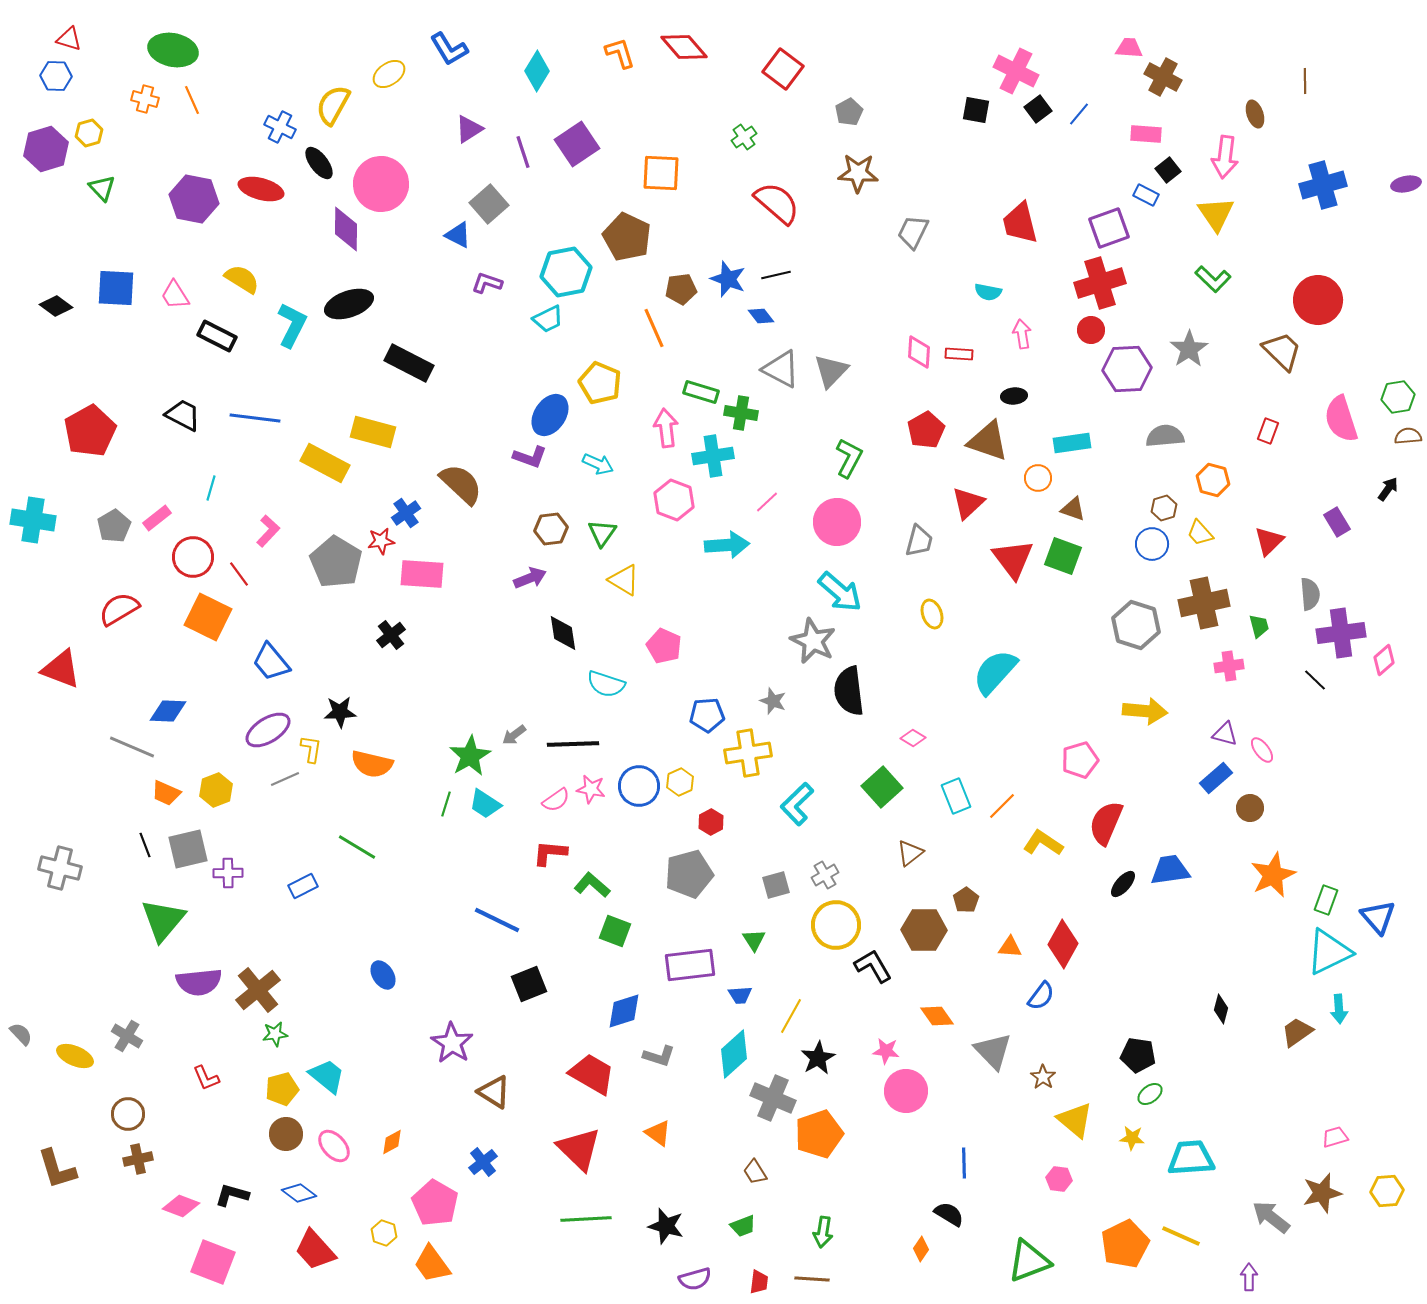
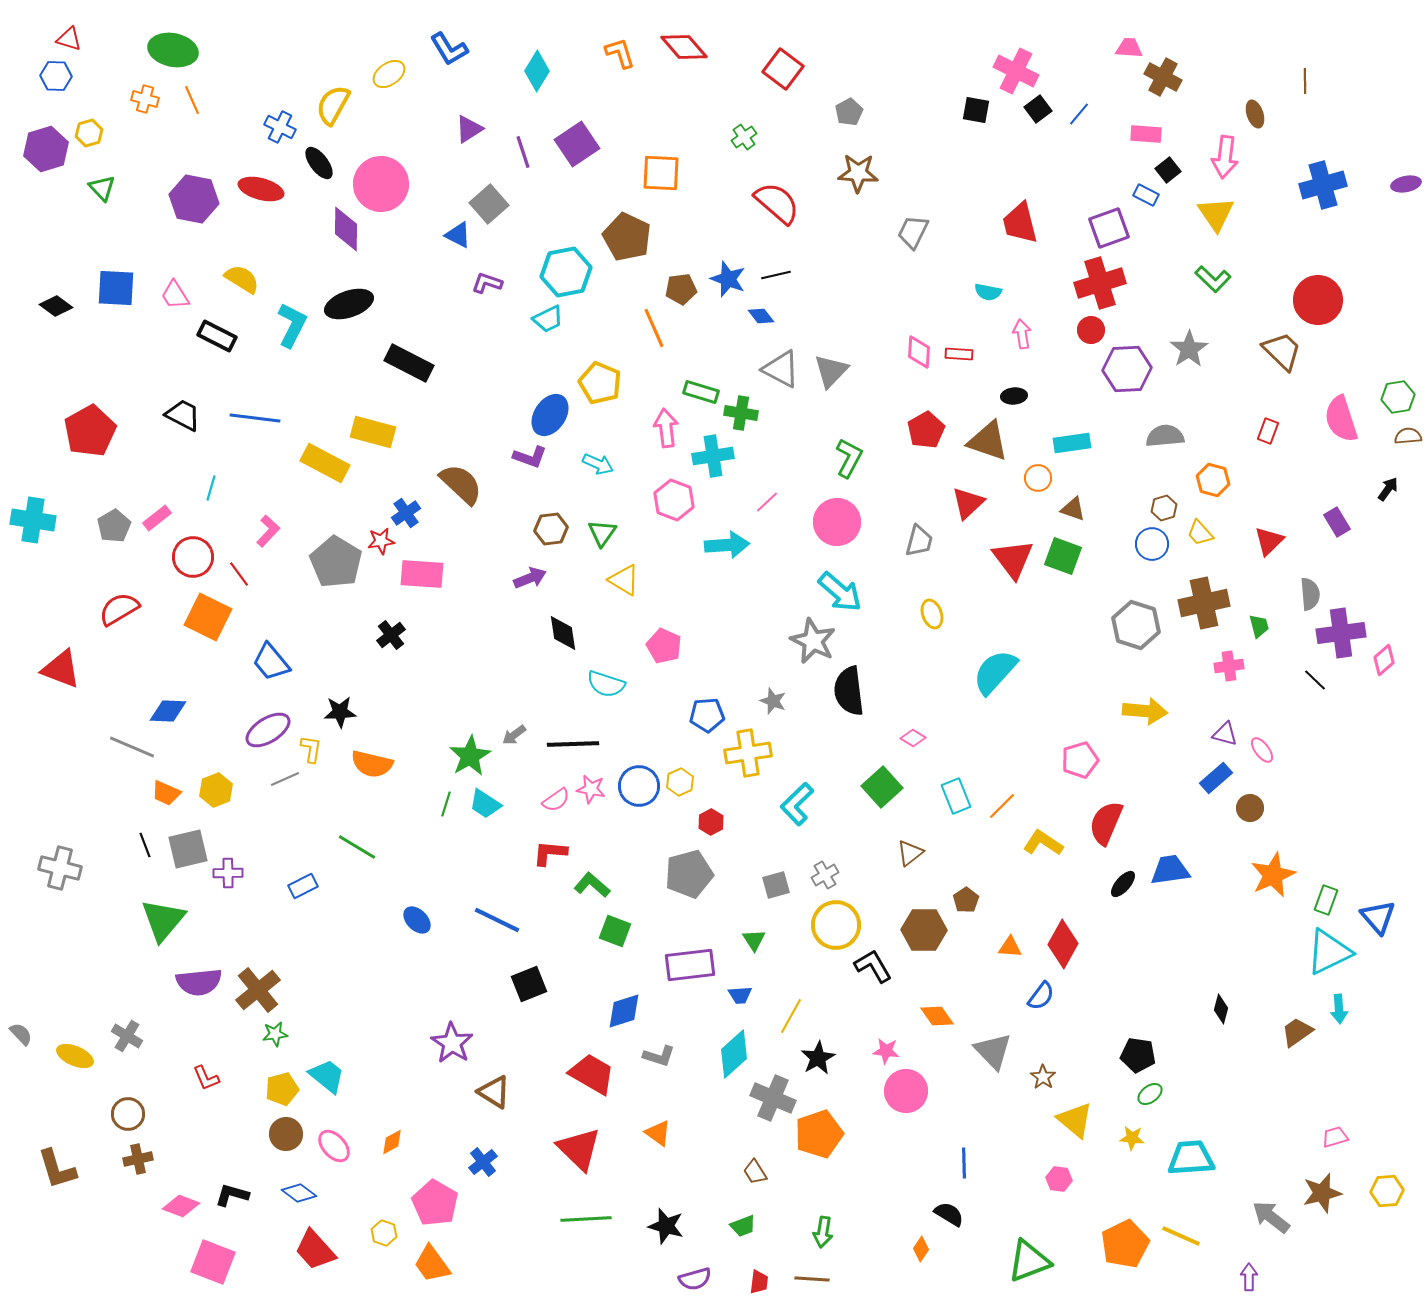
blue ellipse at (383, 975): moved 34 px right, 55 px up; rotated 12 degrees counterclockwise
